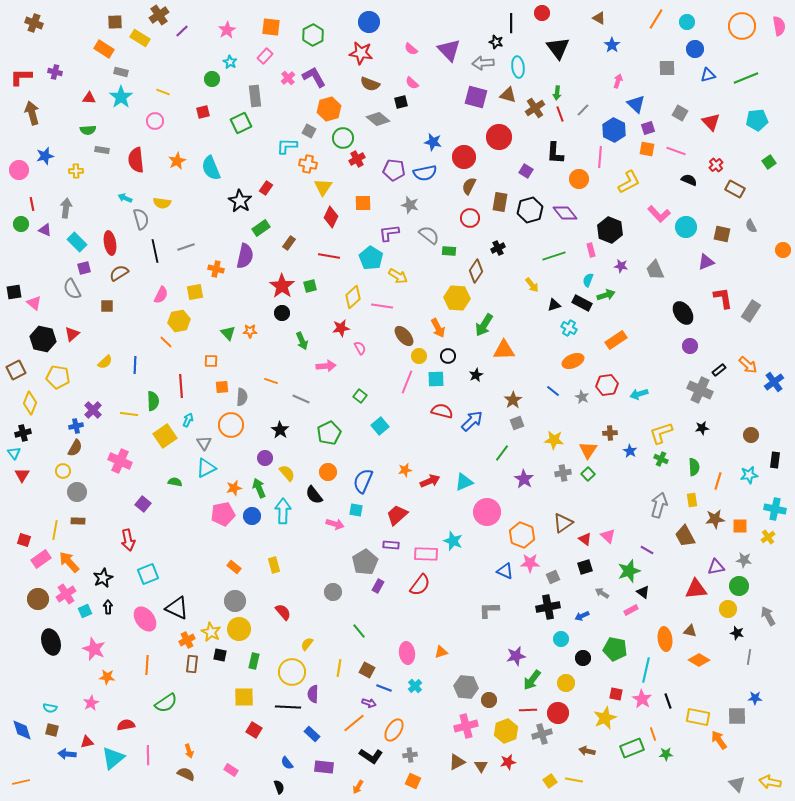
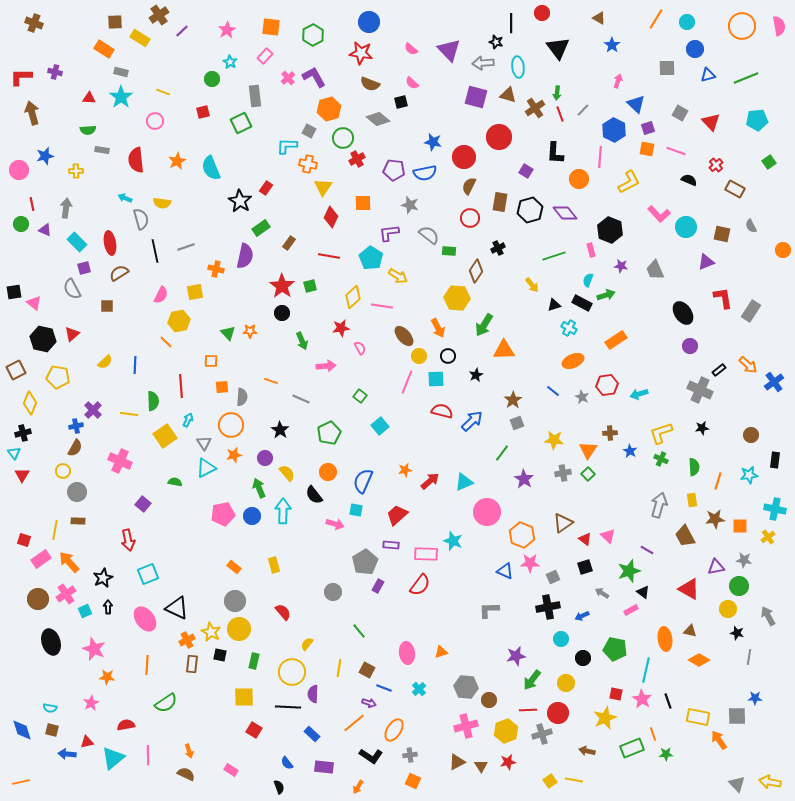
red arrow at (430, 481): rotated 18 degrees counterclockwise
orange star at (234, 488): moved 33 px up
red triangle at (696, 589): moved 7 px left; rotated 35 degrees clockwise
cyan cross at (415, 686): moved 4 px right, 3 px down
